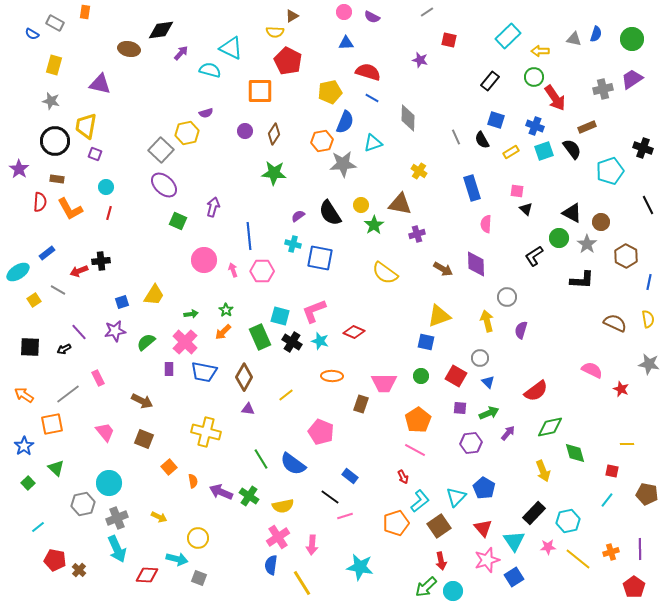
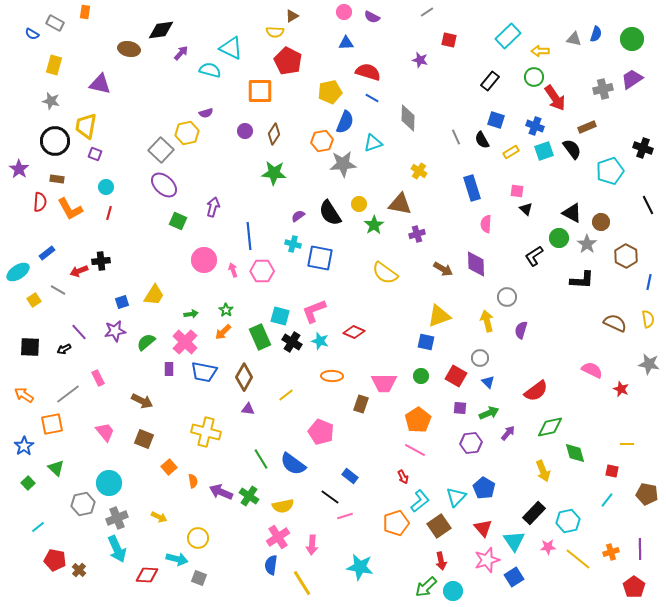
yellow circle at (361, 205): moved 2 px left, 1 px up
